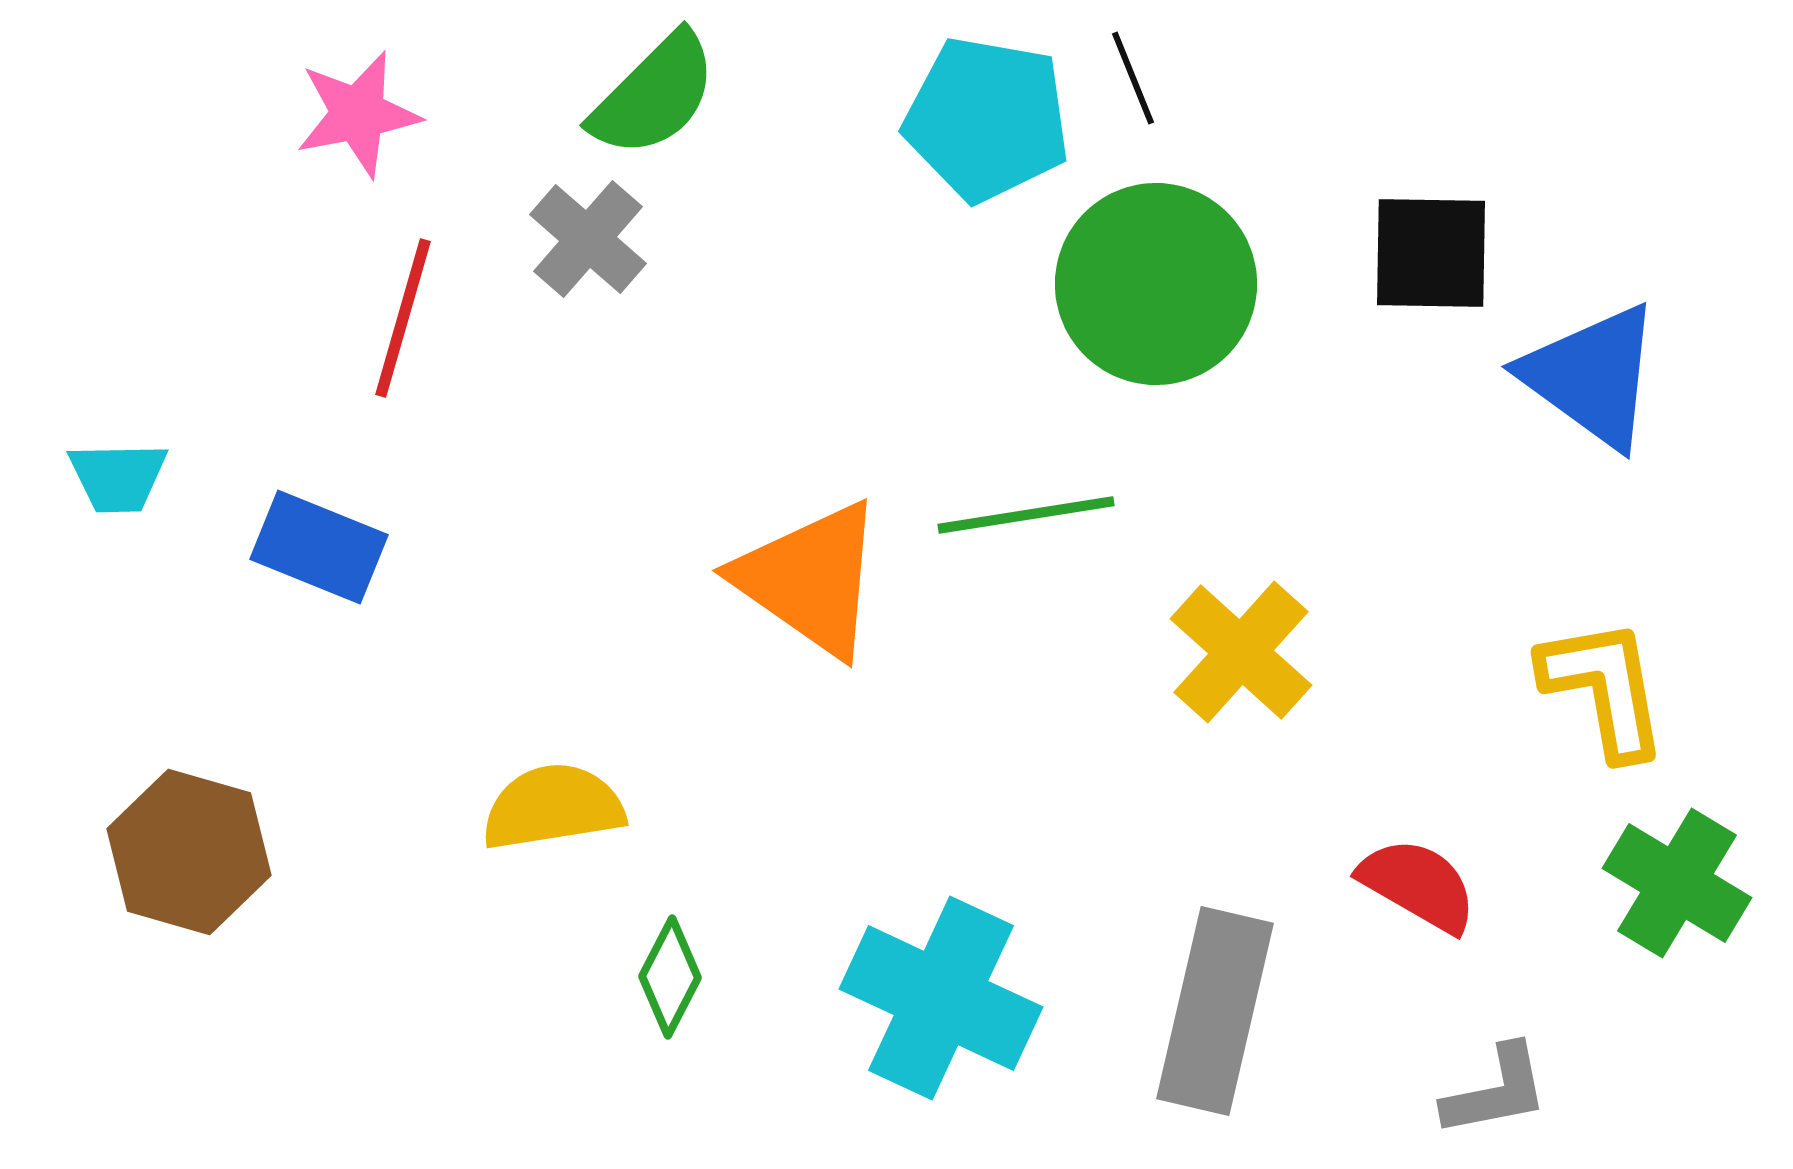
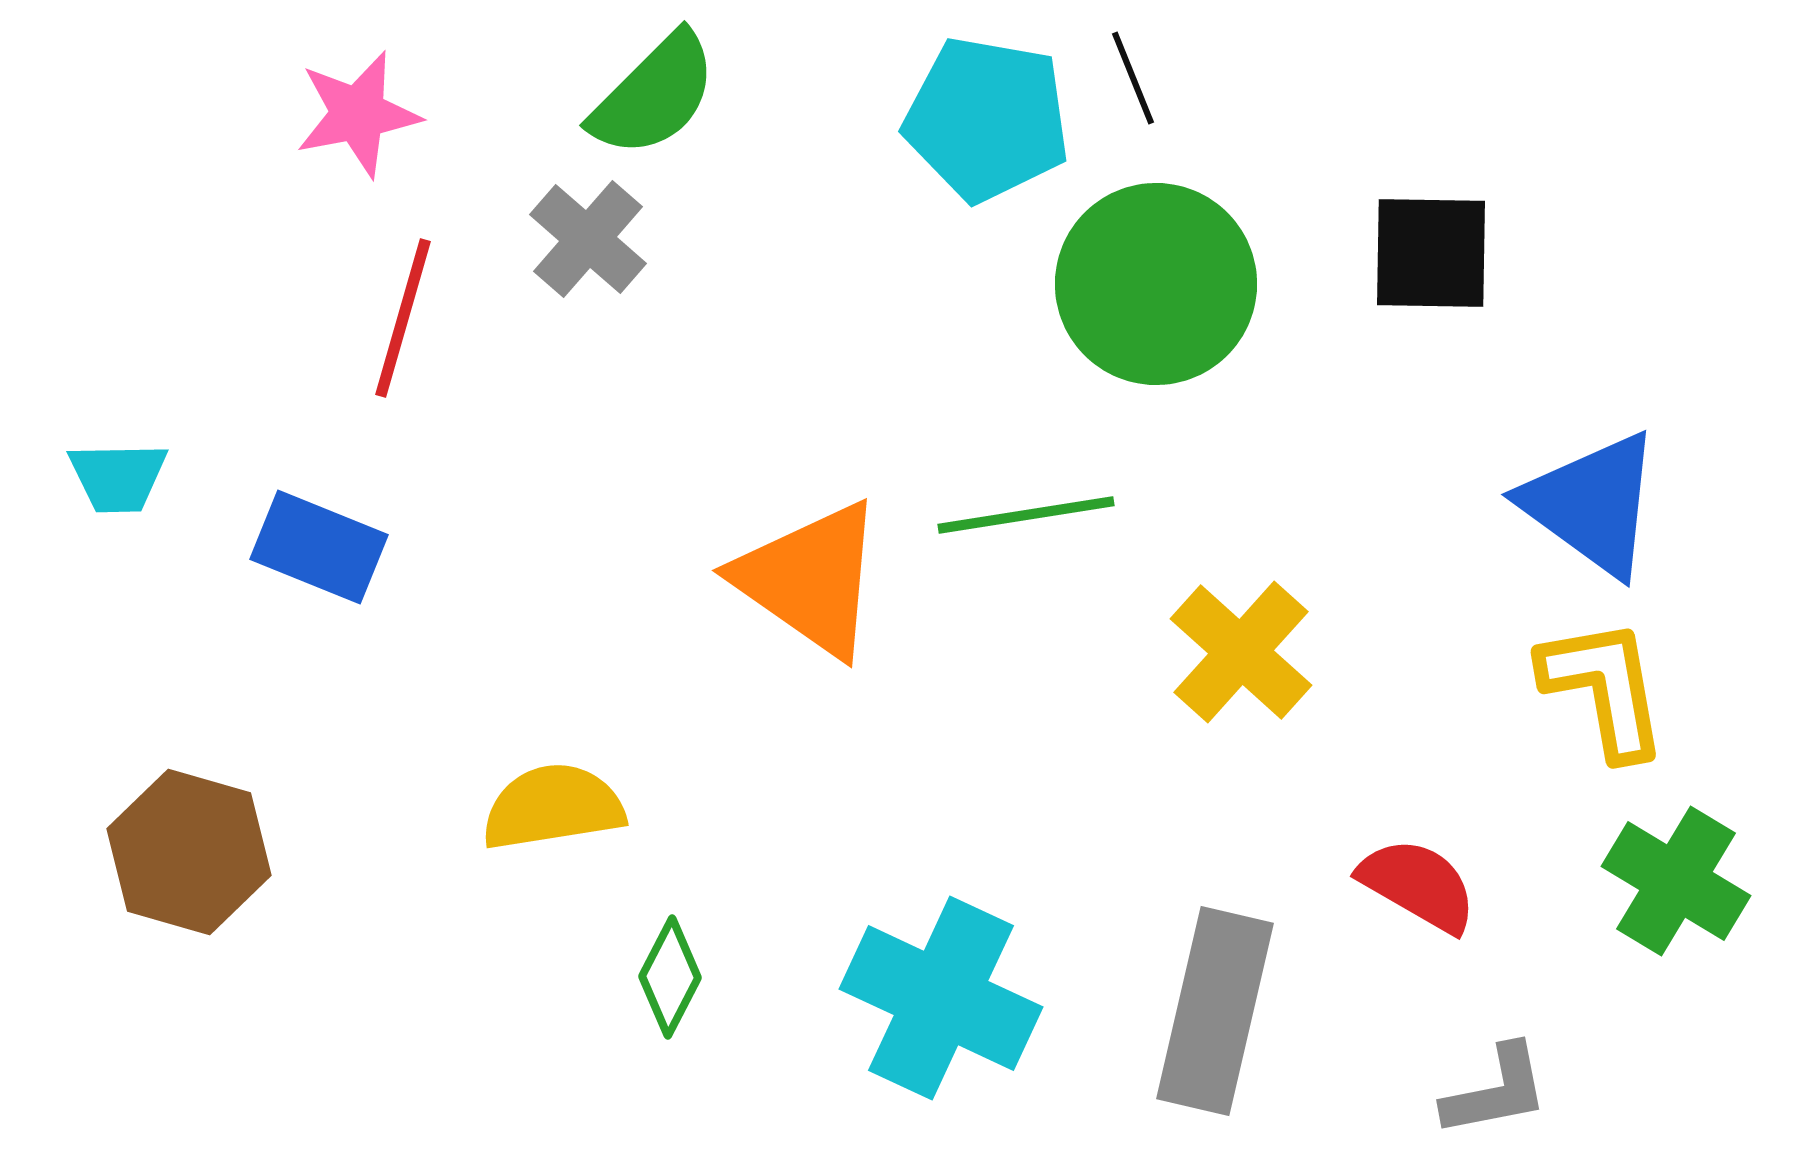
blue triangle: moved 128 px down
green cross: moved 1 px left, 2 px up
